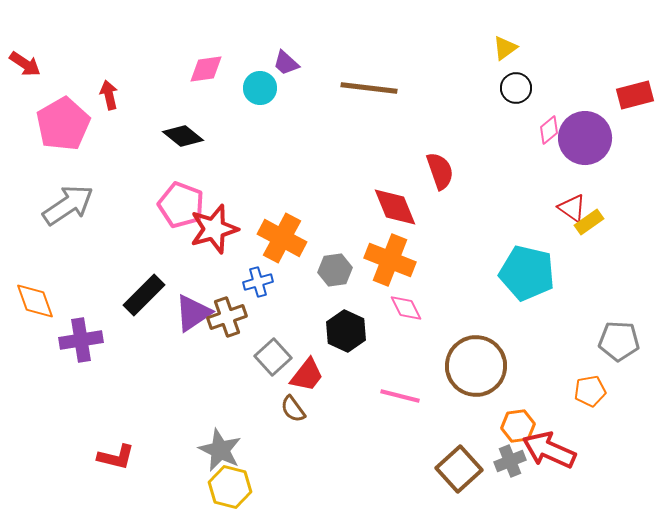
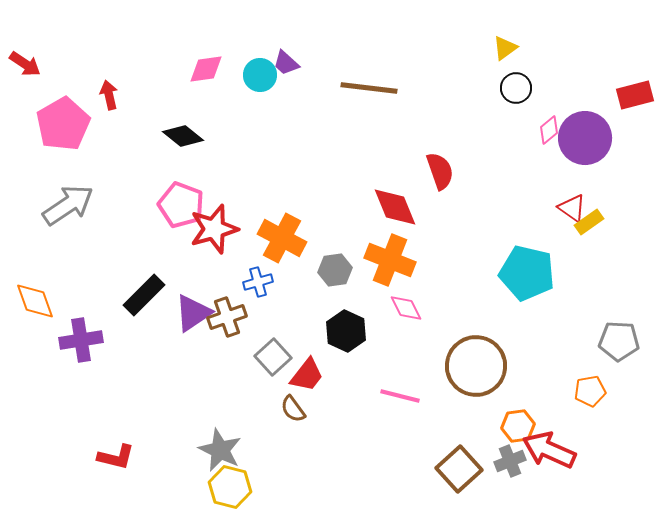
cyan circle at (260, 88): moved 13 px up
